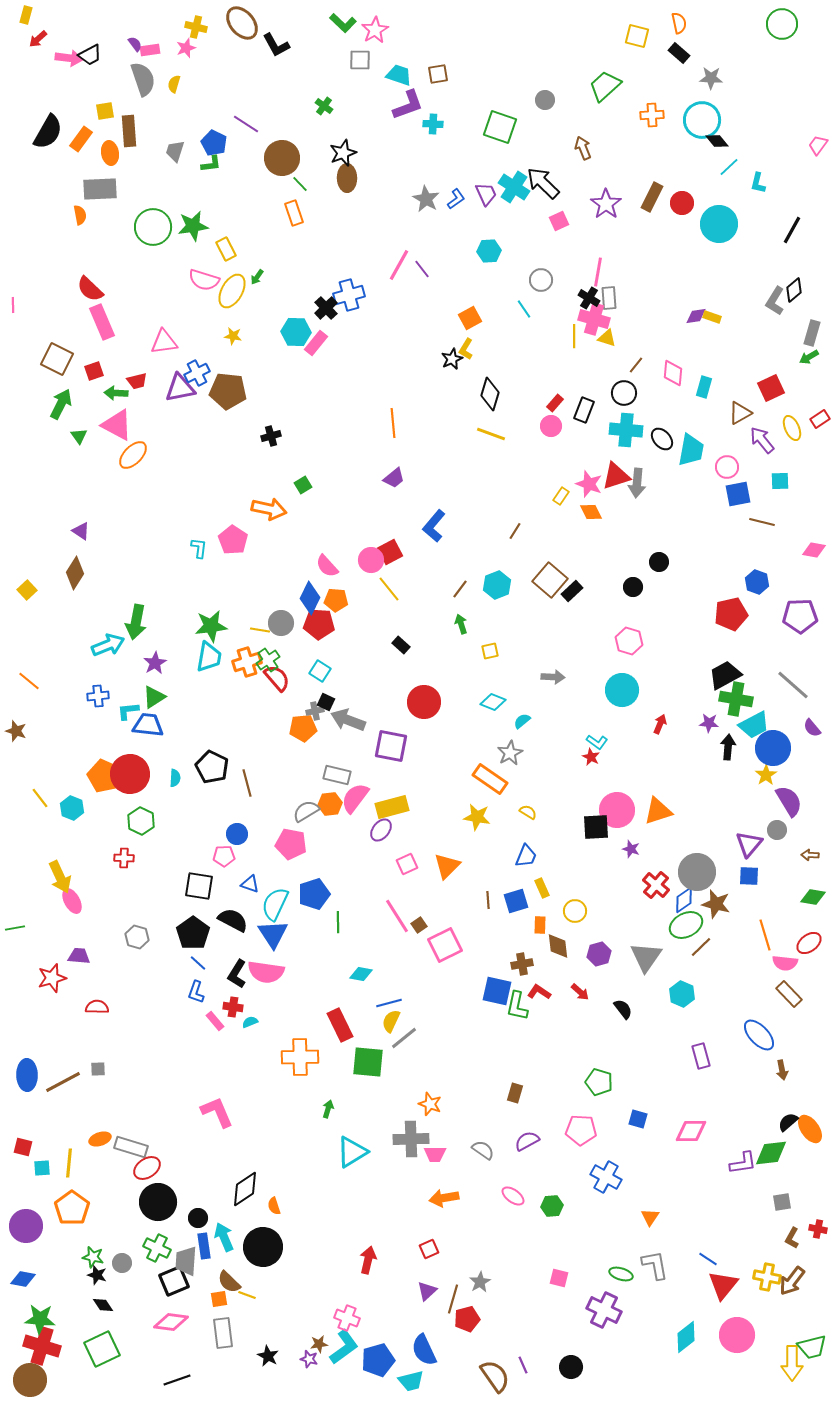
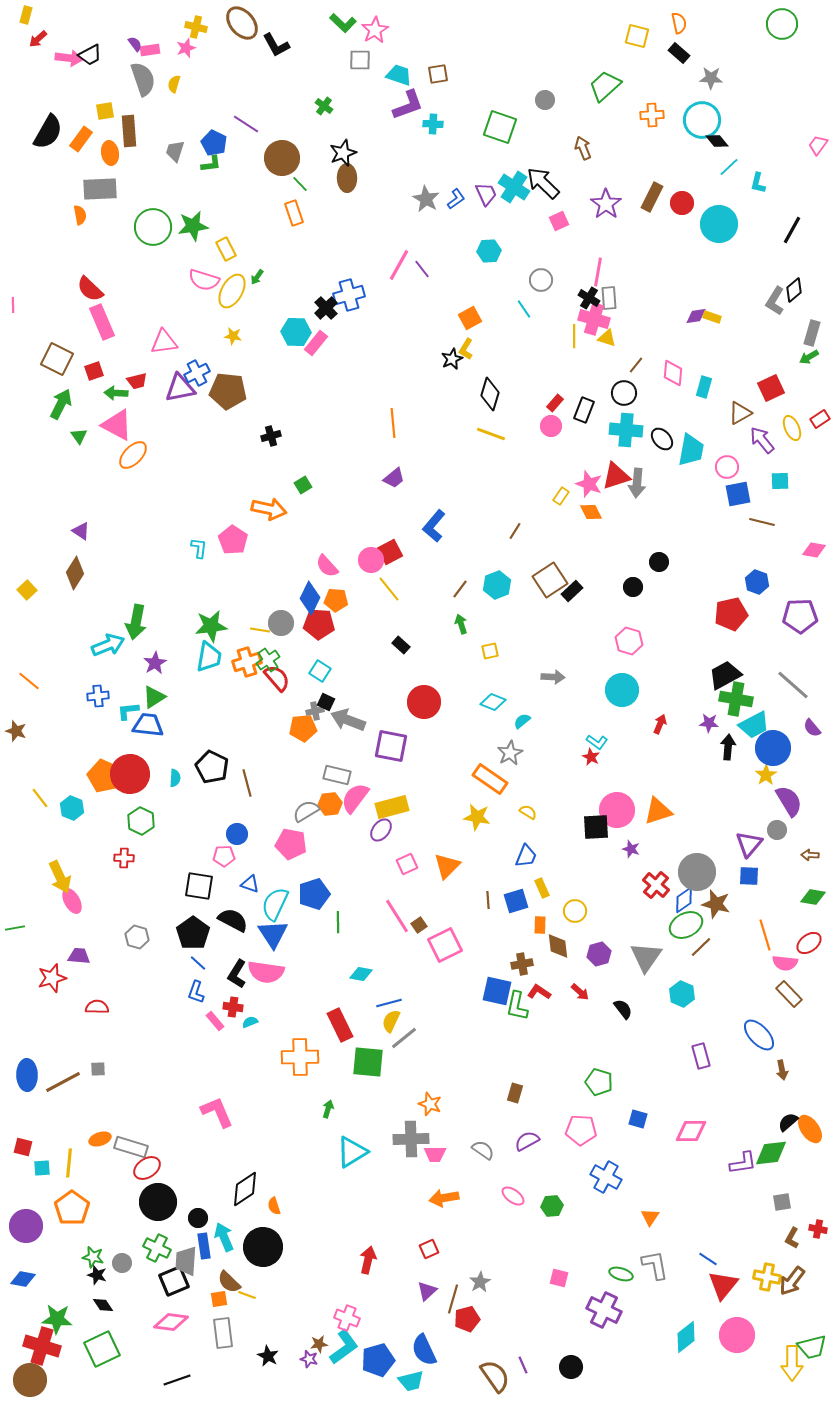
brown square at (550, 580): rotated 16 degrees clockwise
green star at (40, 1319): moved 17 px right
